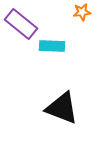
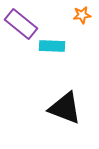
orange star: moved 3 px down
black triangle: moved 3 px right
